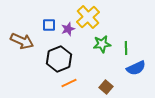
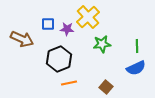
blue square: moved 1 px left, 1 px up
purple star: moved 1 px left; rotated 24 degrees clockwise
brown arrow: moved 2 px up
green line: moved 11 px right, 2 px up
orange line: rotated 14 degrees clockwise
